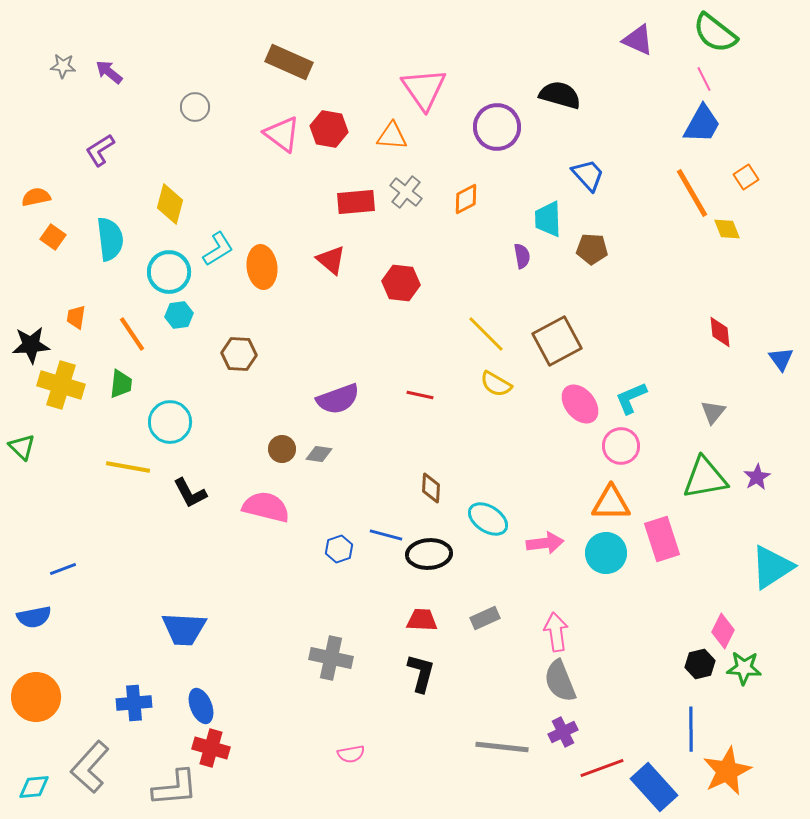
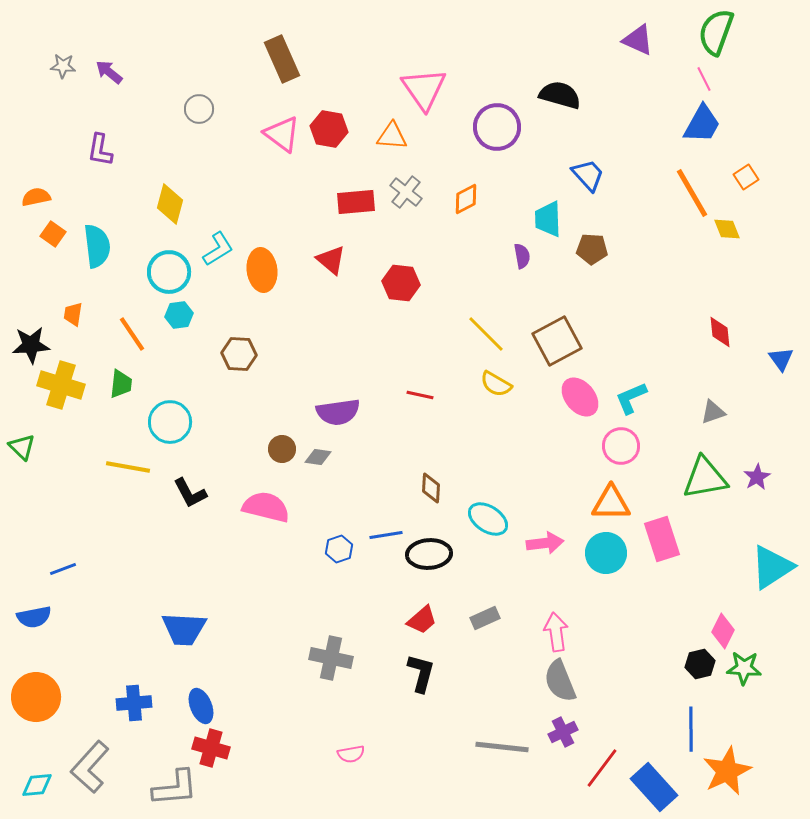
green semicircle at (715, 33): moved 1 px right, 1 px up; rotated 72 degrees clockwise
brown rectangle at (289, 62): moved 7 px left, 3 px up; rotated 42 degrees clockwise
gray circle at (195, 107): moved 4 px right, 2 px down
purple L-shape at (100, 150): rotated 48 degrees counterclockwise
orange square at (53, 237): moved 3 px up
cyan semicircle at (110, 239): moved 13 px left, 7 px down
orange ellipse at (262, 267): moved 3 px down
orange trapezoid at (76, 317): moved 3 px left, 3 px up
purple semicircle at (338, 399): moved 13 px down; rotated 12 degrees clockwise
pink ellipse at (580, 404): moved 7 px up
gray triangle at (713, 412): rotated 32 degrees clockwise
gray diamond at (319, 454): moved 1 px left, 3 px down
blue line at (386, 535): rotated 24 degrees counterclockwise
red trapezoid at (422, 620): rotated 136 degrees clockwise
red line at (602, 768): rotated 33 degrees counterclockwise
cyan diamond at (34, 787): moved 3 px right, 2 px up
